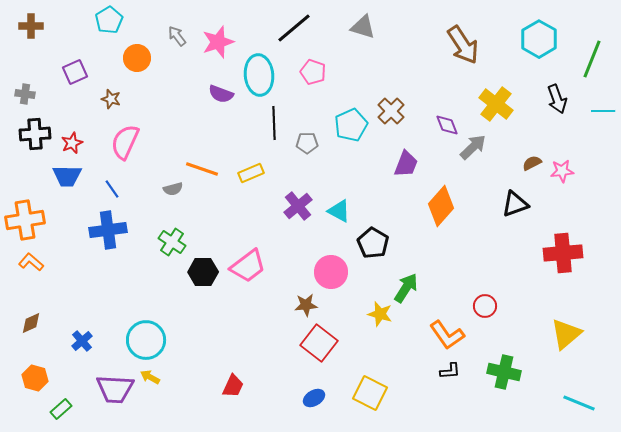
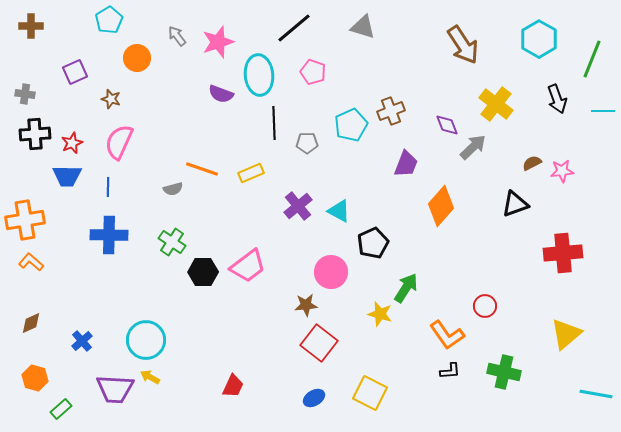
brown cross at (391, 111): rotated 24 degrees clockwise
pink semicircle at (125, 142): moved 6 px left
blue line at (112, 189): moved 4 px left, 2 px up; rotated 36 degrees clockwise
blue cross at (108, 230): moved 1 px right, 5 px down; rotated 9 degrees clockwise
black pentagon at (373, 243): rotated 16 degrees clockwise
cyan line at (579, 403): moved 17 px right, 9 px up; rotated 12 degrees counterclockwise
